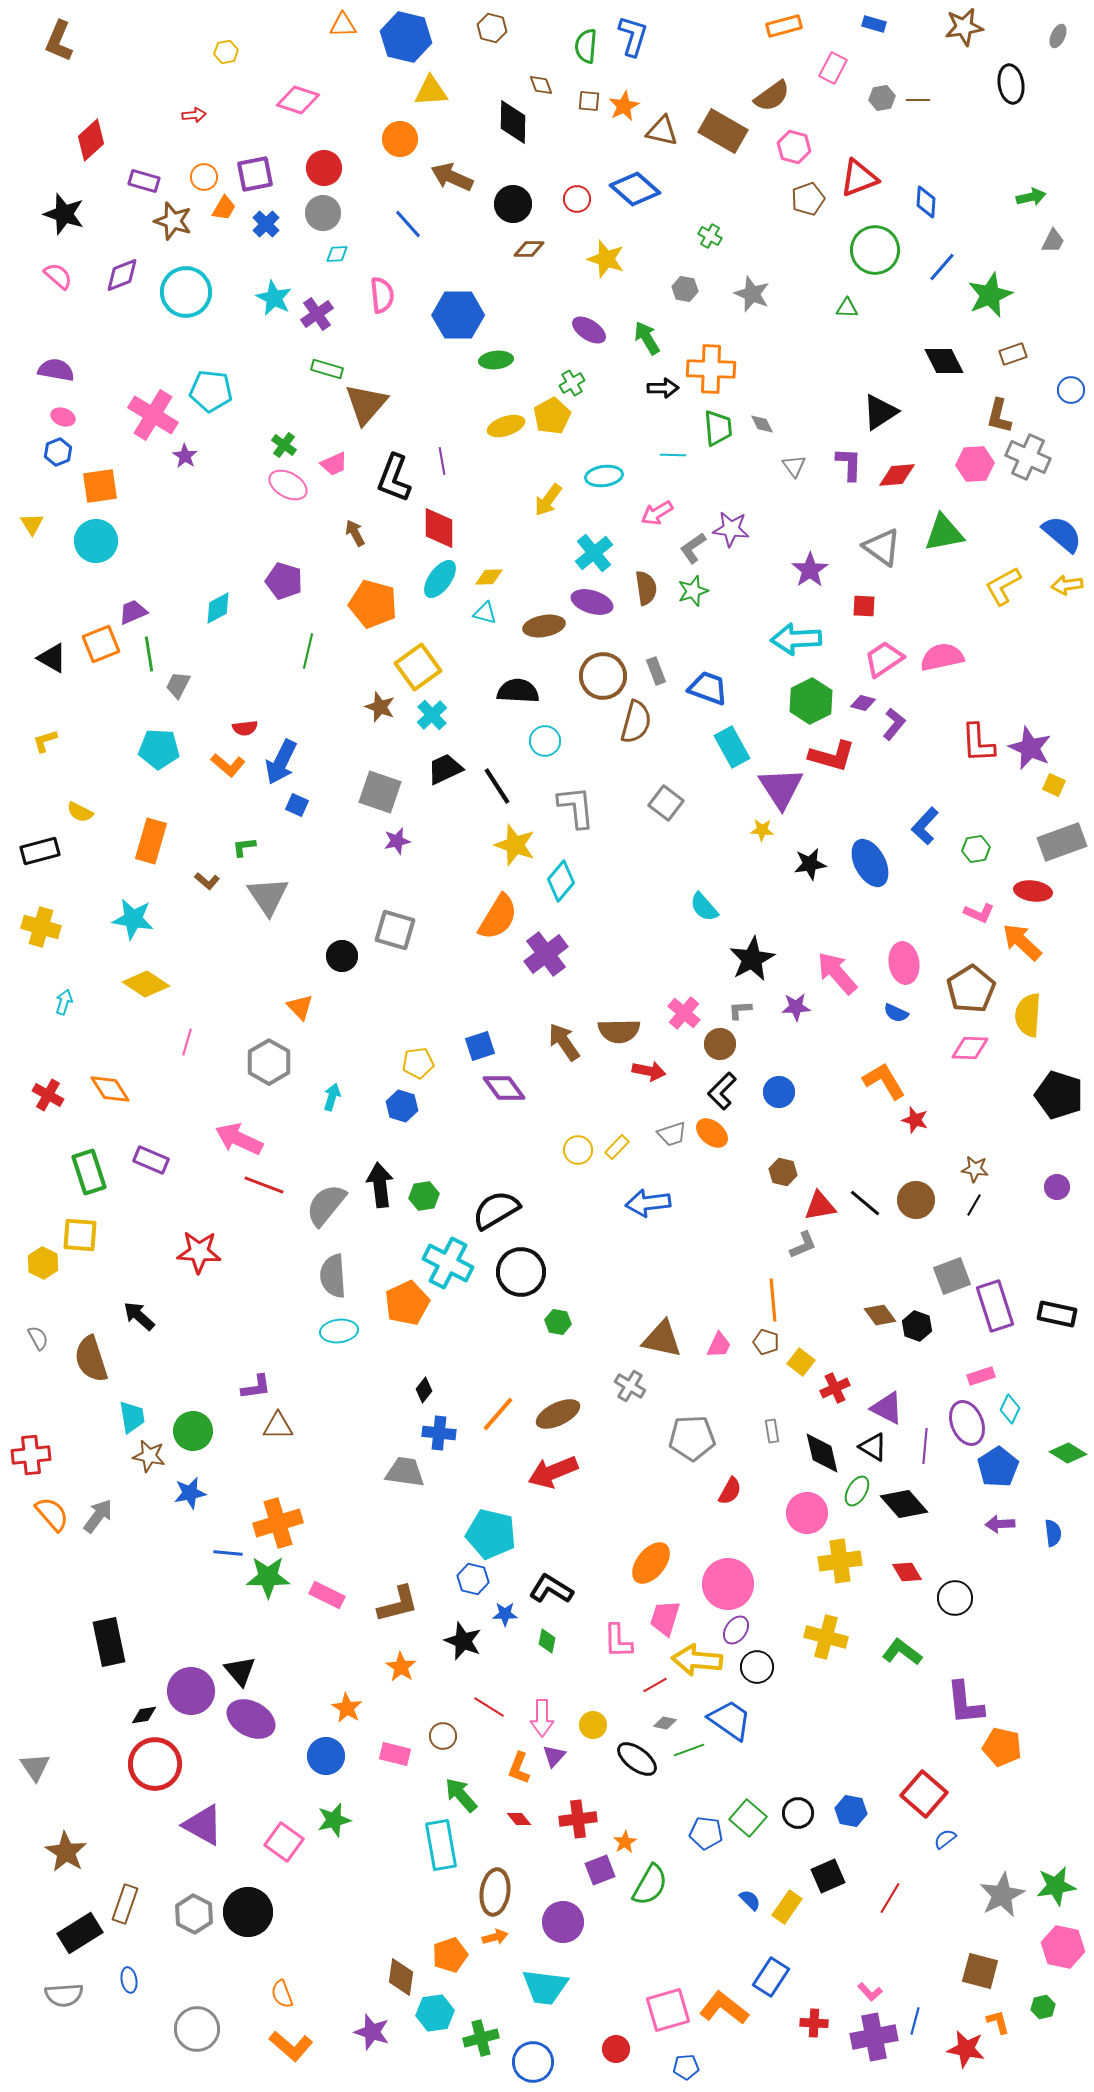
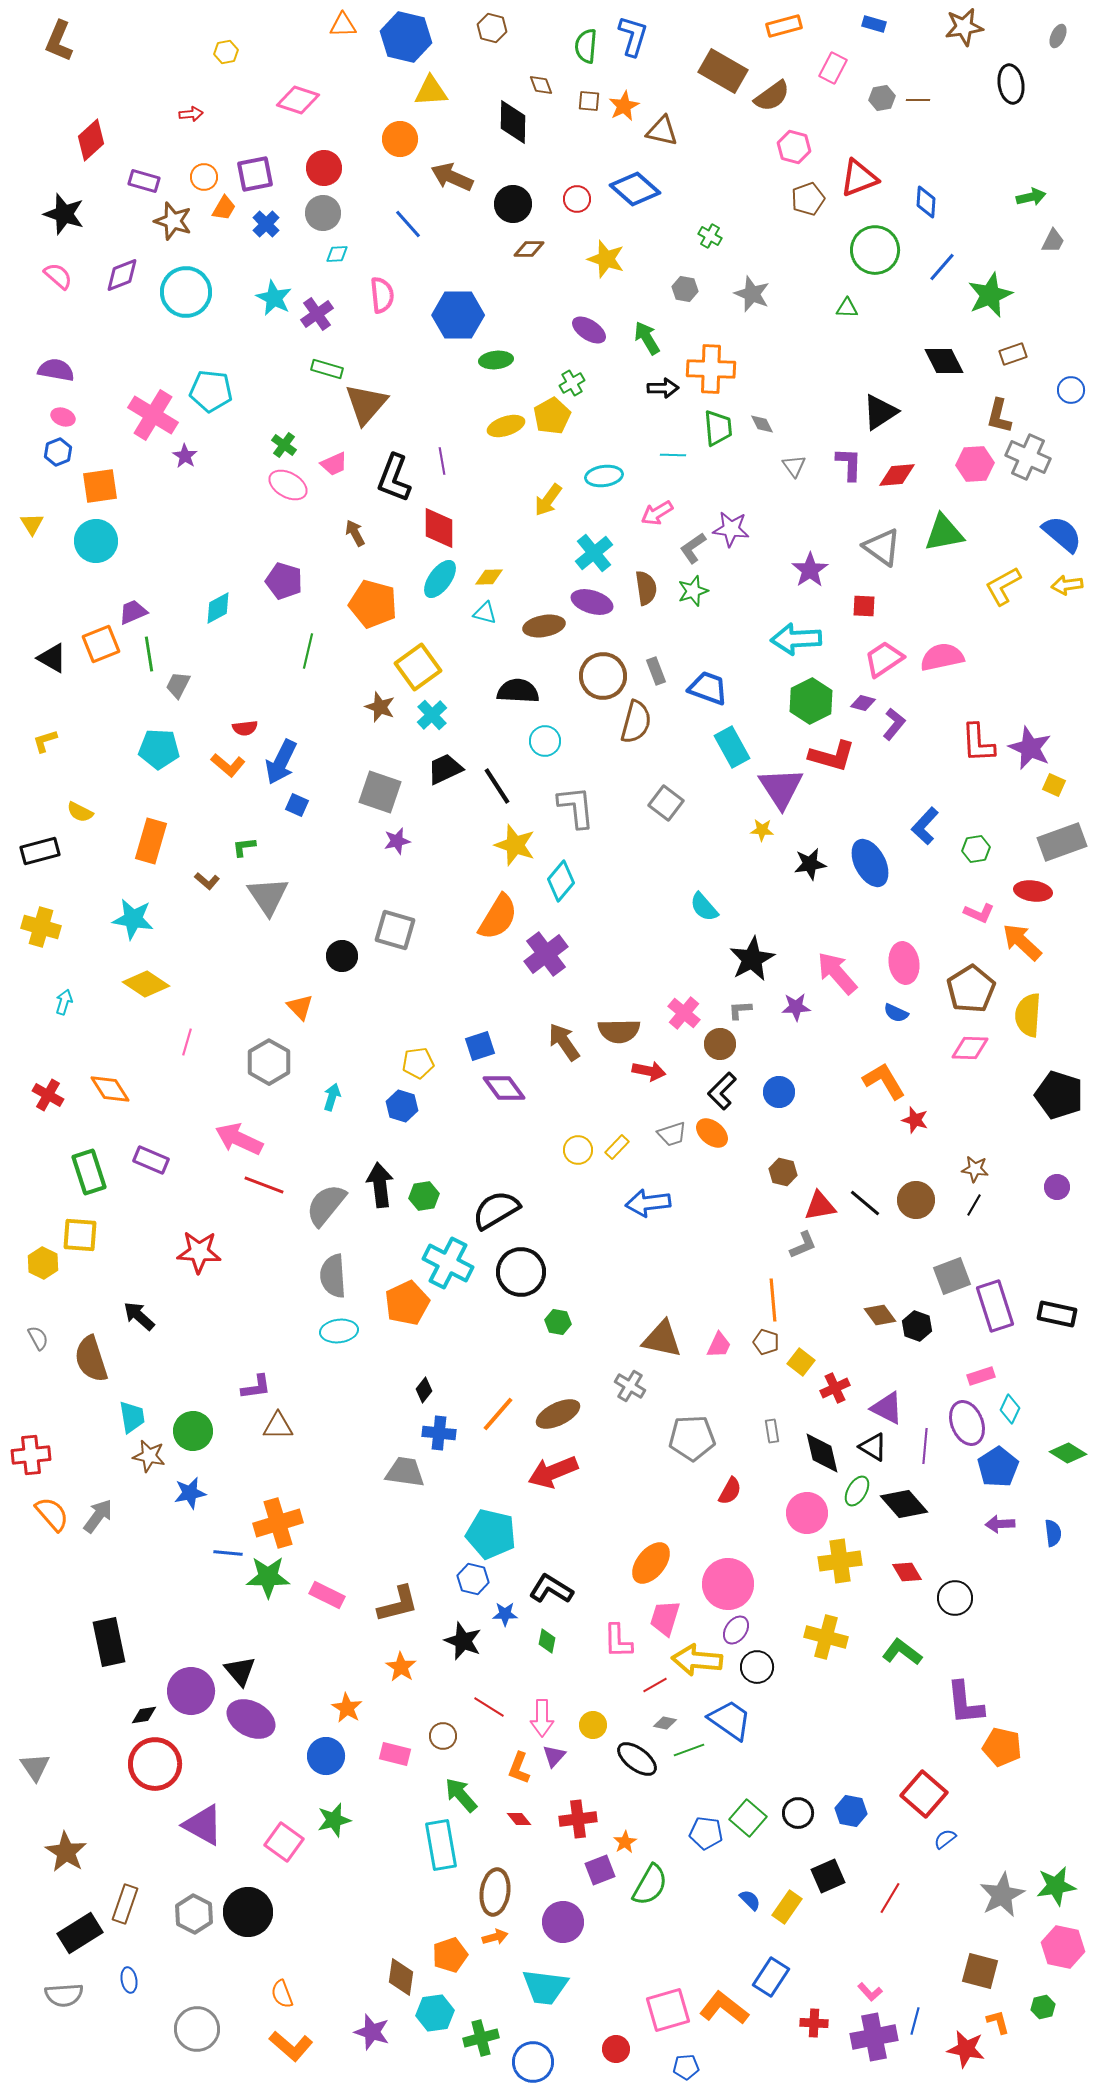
red arrow at (194, 115): moved 3 px left, 1 px up
brown rectangle at (723, 131): moved 60 px up
